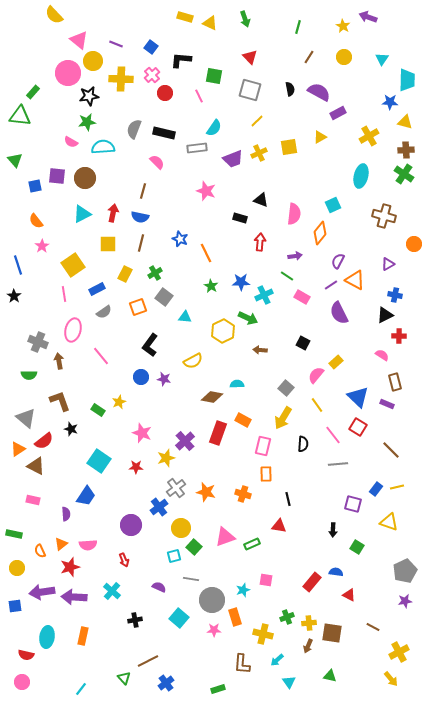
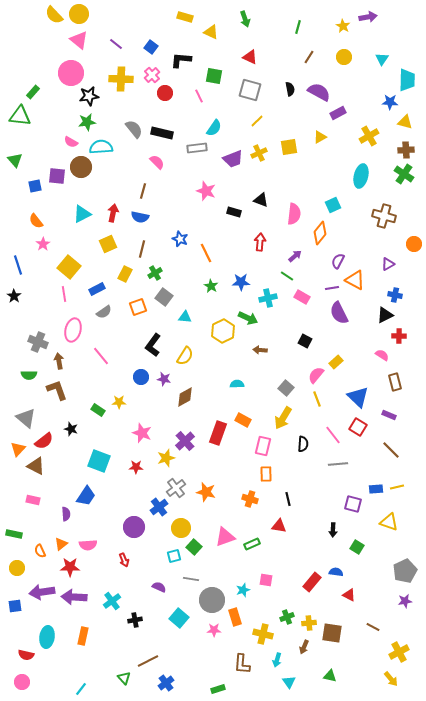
purple arrow at (368, 17): rotated 150 degrees clockwise
yellow triangle at (210, 23): moved 1 px right, 9 px down
purple line at (116, 44): rotated 16 degrees clockwise
red triangle at (250, 57): rotated 21 degrees counterclockwise
yellow circle at (93, 61): moved 14 px left, 47 px up
pink circle at (68, 73): moved 3 px right
gray semicircle at (134, 129): rotated 120 degrees clockwise
black rectangle at (164, 133): moved 2 px left
cyan semicircle at (103, 147): moved 2 px left
brown circle at (85, 178): moved 4 px left, 11 px up
black rectangle at (240, 218): moved 6 px left, 6 px up
brown line at (141, 243): moved 1 px right, 6 px down
yellow square at (108, 244): rotated 24 degrees counterclockwise
pink star at (42, 246): moved 1 px right, 2 px up
purple arrow at (295, 256): rotated 32 degrees counterclockwise
yellow square at (73, 265): moved 4 px left, 2 px down; rotated 15 degrees counterclockwise
purple line at (331, 285): moved 1 px right, 3 px down; rotated 24 degrees clockwise
cyan cross at (264, 295): moved 4 px right, 3 px down; rotated 12 degrees clockwise
black square at (303, 343): moved 2 px right, 2 px up
black L-shape at (150, 345): moved 3 px right
yellow semicircle at (193, 361): moved 8 px left, 5 px up; rotated 30 degrees counterclockwise
brown diamond at (212, 397): moved 27 px left; rotated 40 degrees counterclockwise
brown L-shape at (60, 401): moved 3 px left, 11 px up
yellow star at (119, 402): rotated 24 degrees clockwise
purple rectangle at (387, 404): moved 2 px right, 11 px down
yellow line at (317, 405): moved 6 px up; rotated 14 degrees clockwise
orange triangle at (18, 449): rotated 14 degrees counterclockwise
cyan square at (99, 461): rotated 15 degrees counterclockwise
blue rectangle at (376, 489): rotated 48 degrees clockwise
orange cross at (243, 494): moved 7 px right, 5 px down
purple circle at (131, 525): moved 3 px right, 2 px down
red star at (70, 567): rotated 18 degrees clockwise
cyan cross at (112, 591): moved 10 px down; rotated 12 degrees clockwise
brown arrow at (308, 646): moved 4 px left, 1 px down
cyan arrow at (277, 660): rotated 32 degrees counterclockwise
